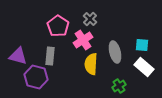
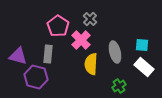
pink cross: moved 2 px left; rotated 12 degrees counterclockwise
gray rectangle: moved 2 px left, 2 px up
